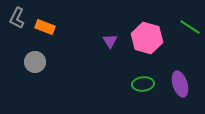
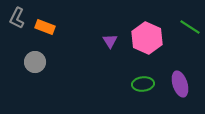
pink hexagon: rotated 8 degrees clockwise
